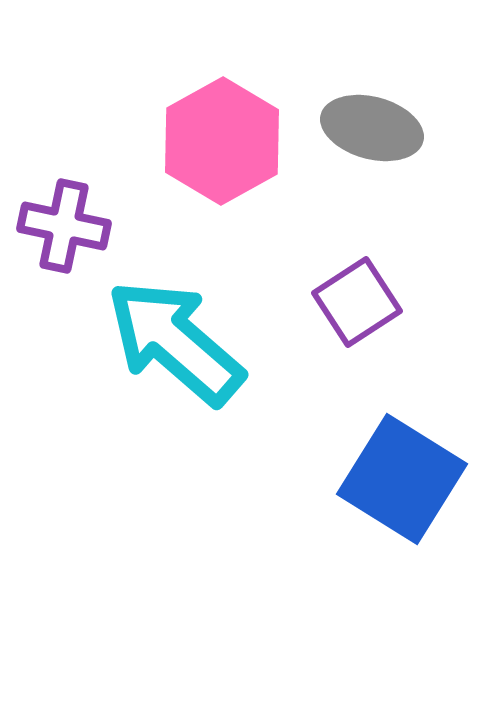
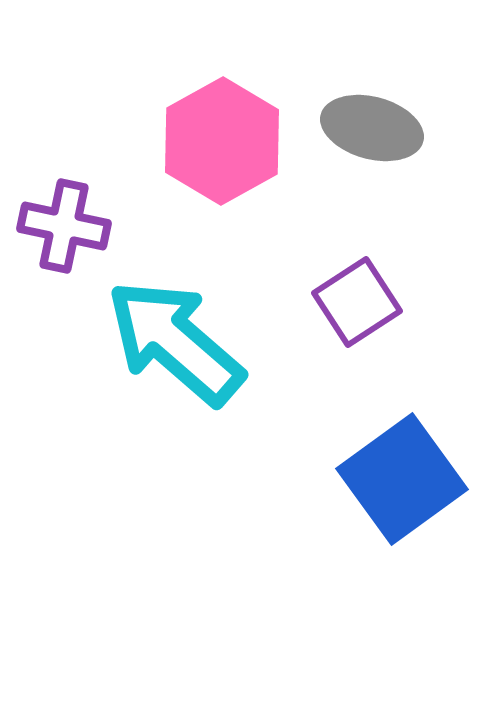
blue square: rotated 22 degrees clockwise
